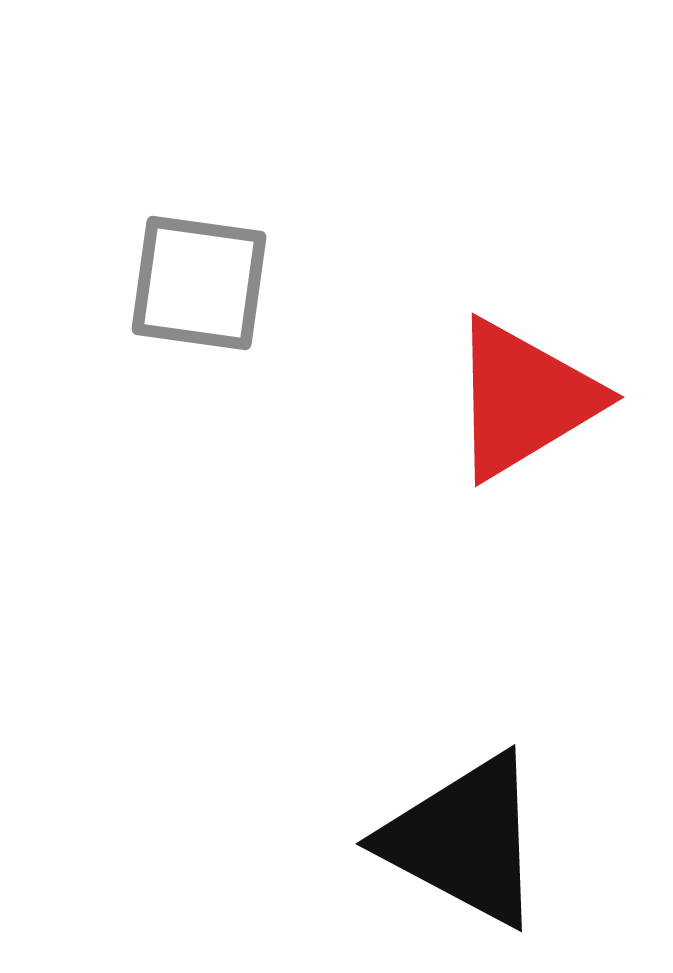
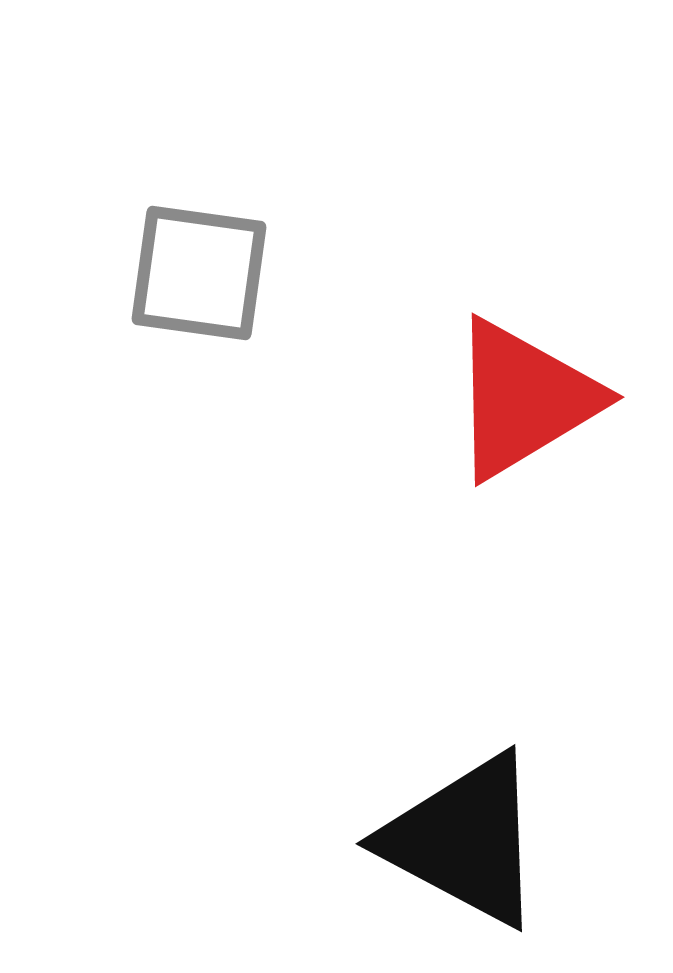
gray square: moved 10 px up
